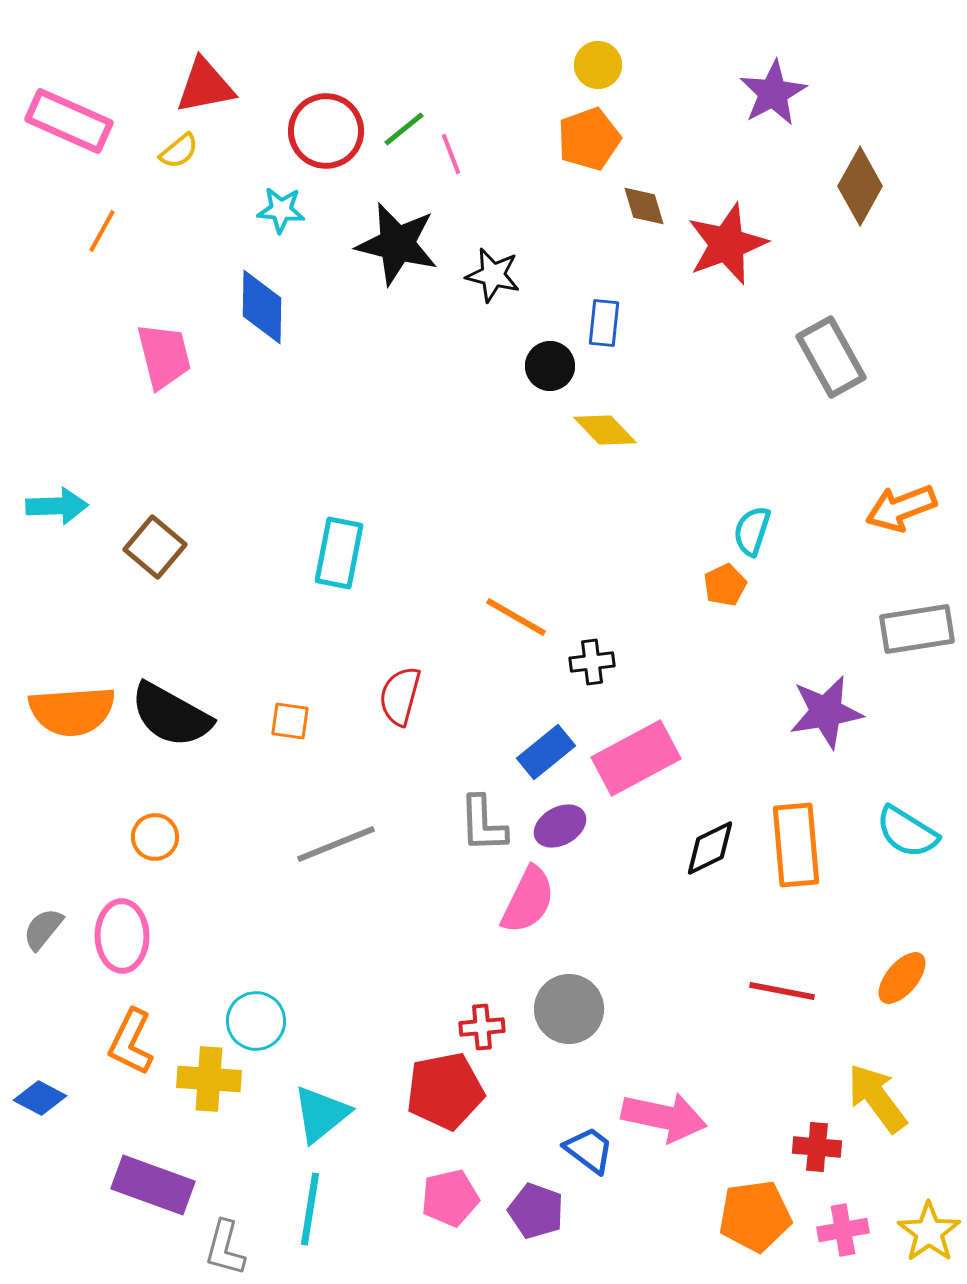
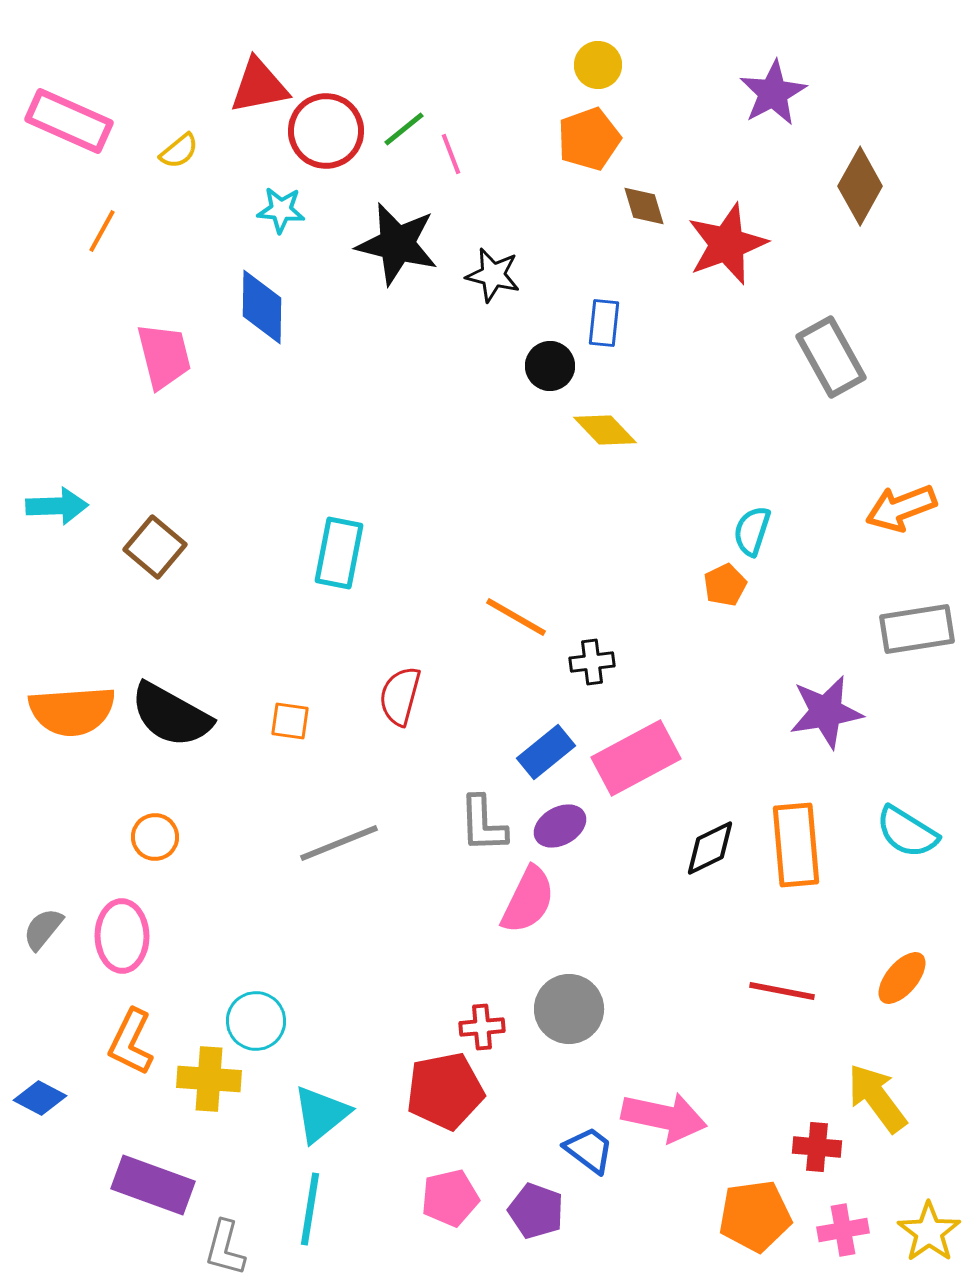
red triangle at (205, 86): moved 54 px right
gray line at (336, 844): moved 3 px right, 1 px up
